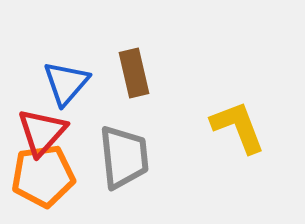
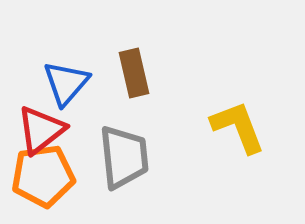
red triangle: moved 1 px left, 2 px up; rotated 10 degrees clockwise
